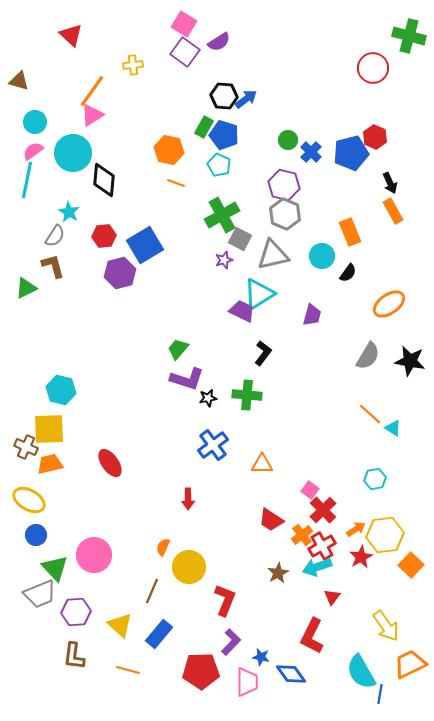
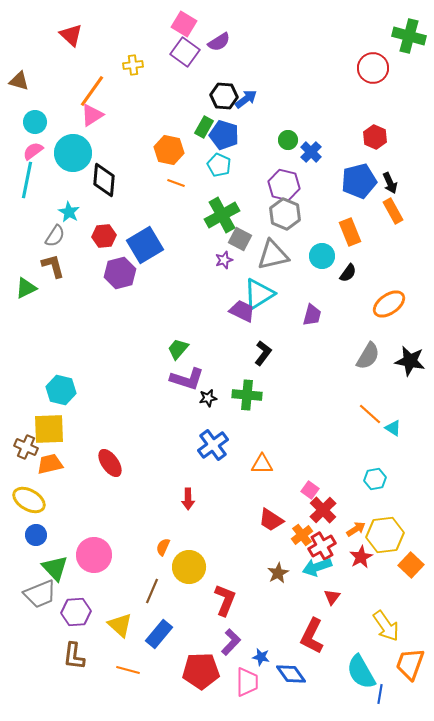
blue pentagon at (351, 153): moved 8 px right, 28 px down
orange trapezoid at (410, 664): rotated 44 degrees counterclockwise
